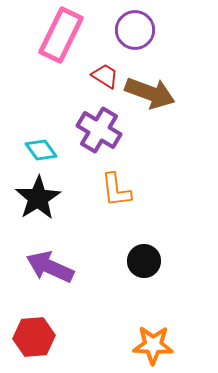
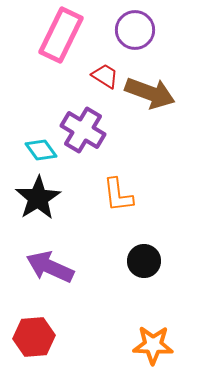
purple cross: moved 16 px left
orange L-shape: moved 2 px right, 5 px down
